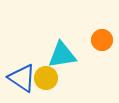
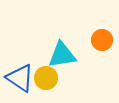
blue triangle: moved 2 px left
